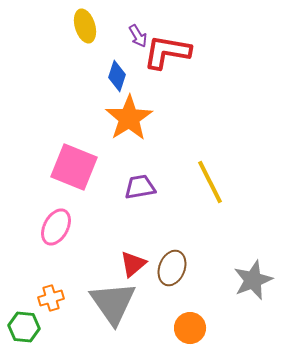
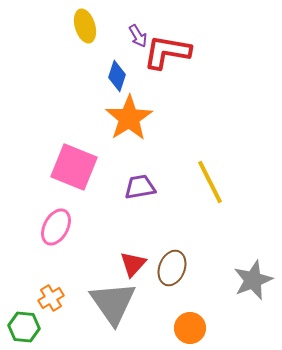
red triangle: rotated 8 degrees counterclockwise
orange cross: rotated 15 degrees counterclockwise
